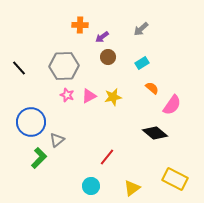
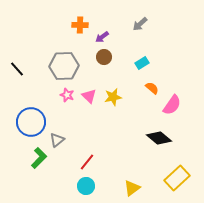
gray arrow: moved 1 px left, 5 px up
brown circle: moved 4 px left
black line: moved 2 px left, 1 px down
pink triangle: rotated 49 degrees counterclockwise
black diamond: moved 4 px right, 5 px down
red line: moved 20 px left, 5 px down
yellow rectangle: moved 2 px right, 1 px up; rotated 70 degrees counterclockwise
cyan circle: moved 5 px left
